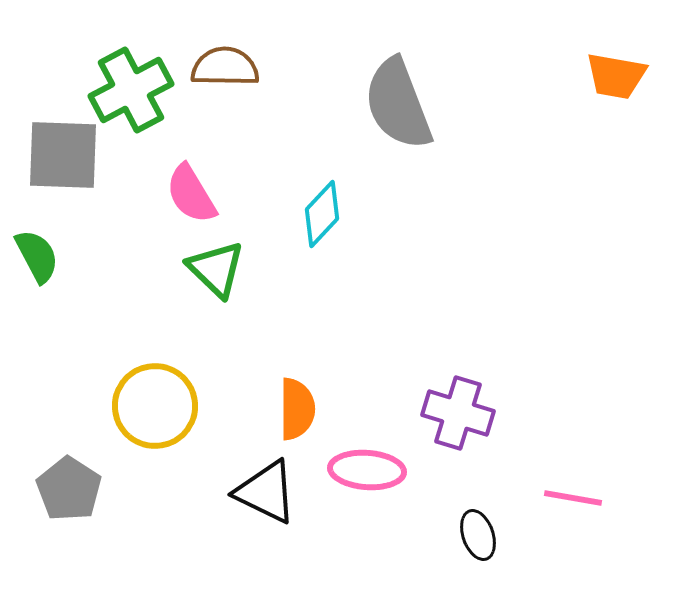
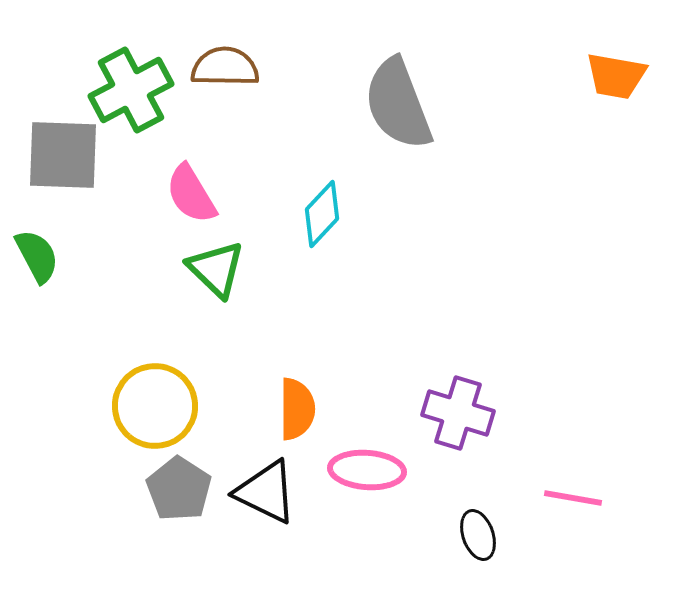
gray pentagon: moved 110 px right
